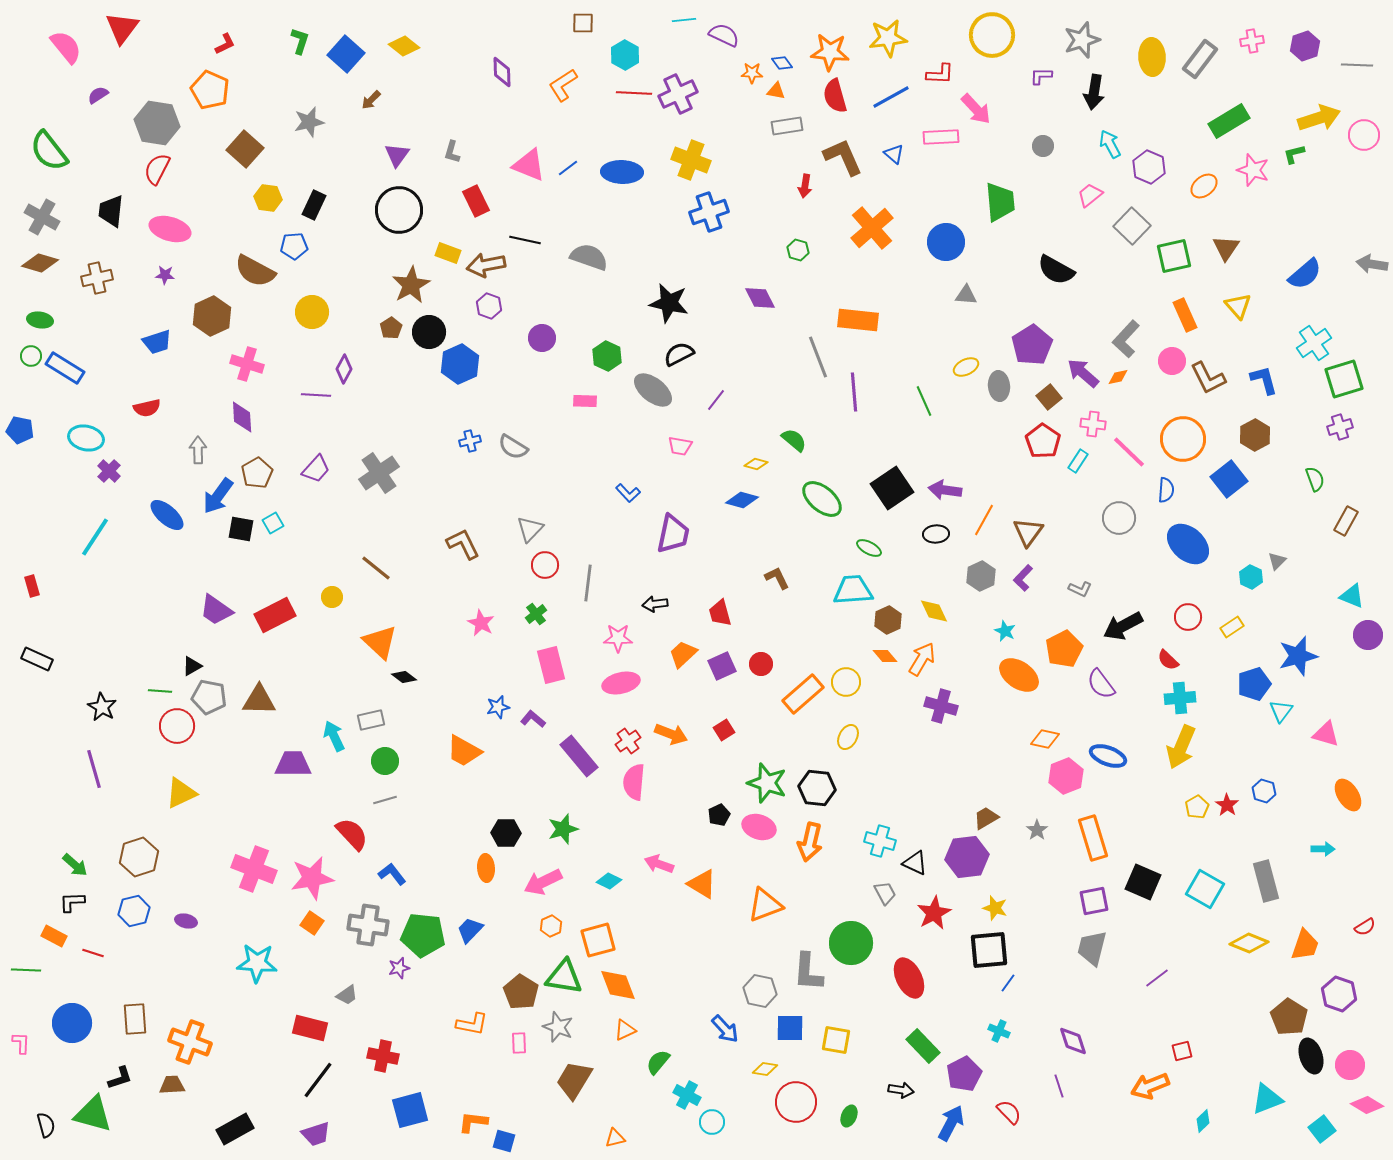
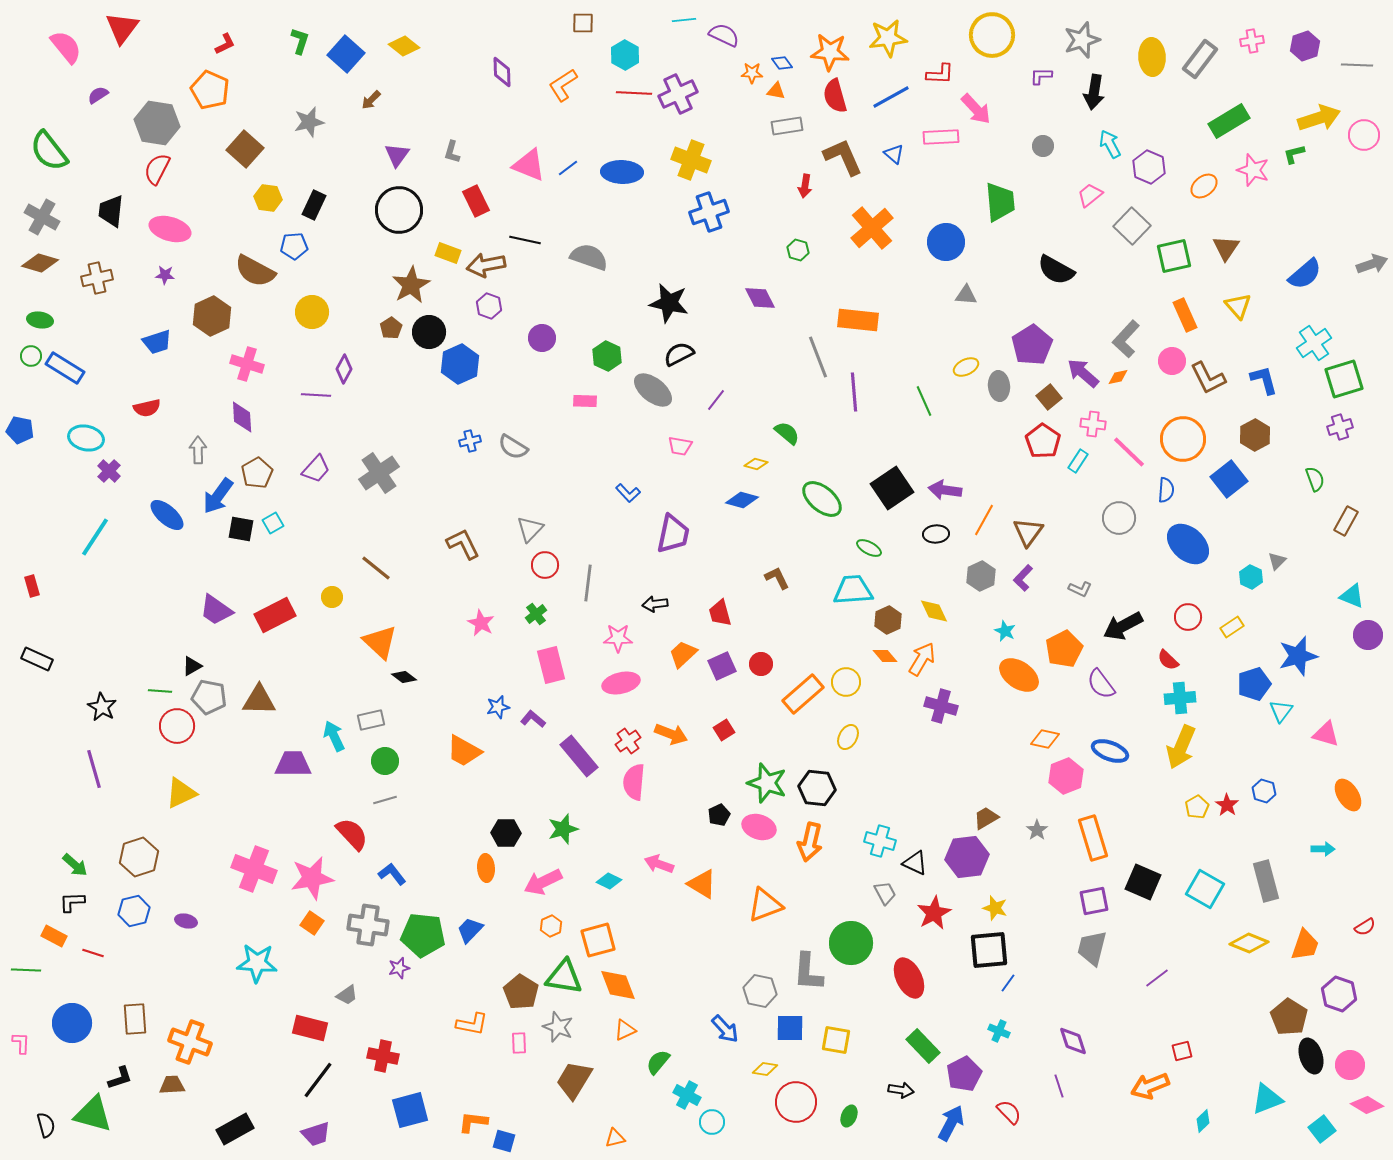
gray arrow at (1372, 264): rotated 152 degrees clockwise
green semicircle at (794, 440): moved 7 px left, 7 px up
blue ellipse at (1108, 756): moved 2 px right, 5 px up
